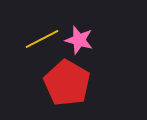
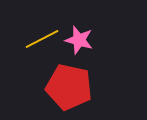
red pentagon: moved 2 px right, 4 px down; rotated 18 degrees counterclockwise
